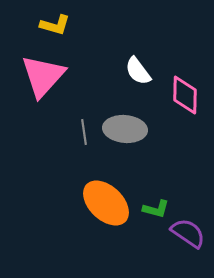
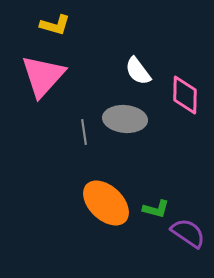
gray ellipse: moved 10 px up
